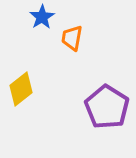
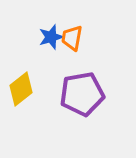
blue star: moved 9 px right, 20 px down; rotated 15 degrees clockwise
purple pentagon: moved 25 px left, 13 px up; rotated 30 degrees clockwise
